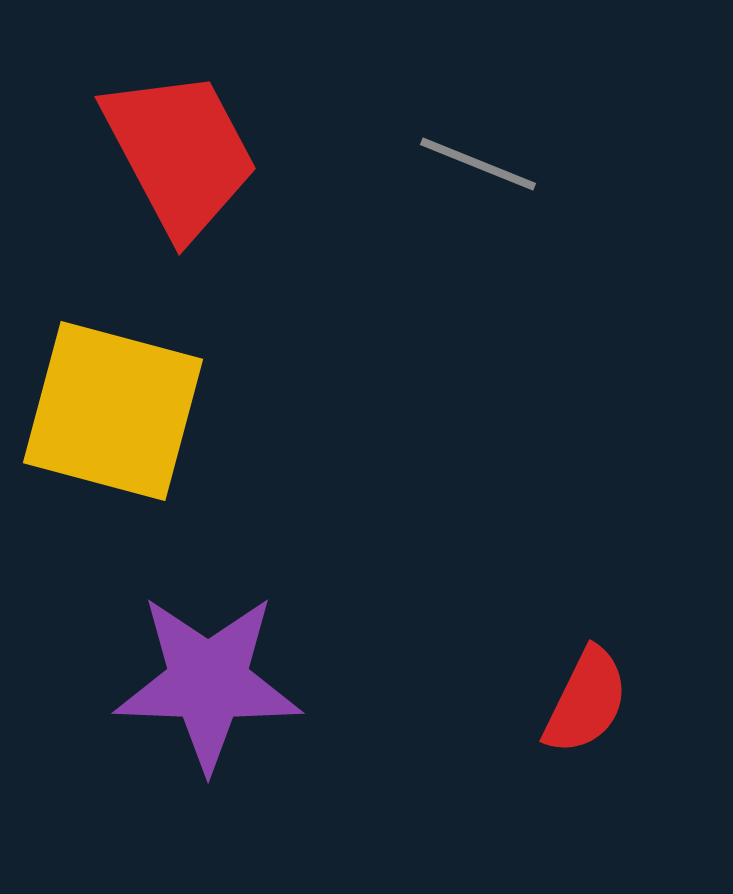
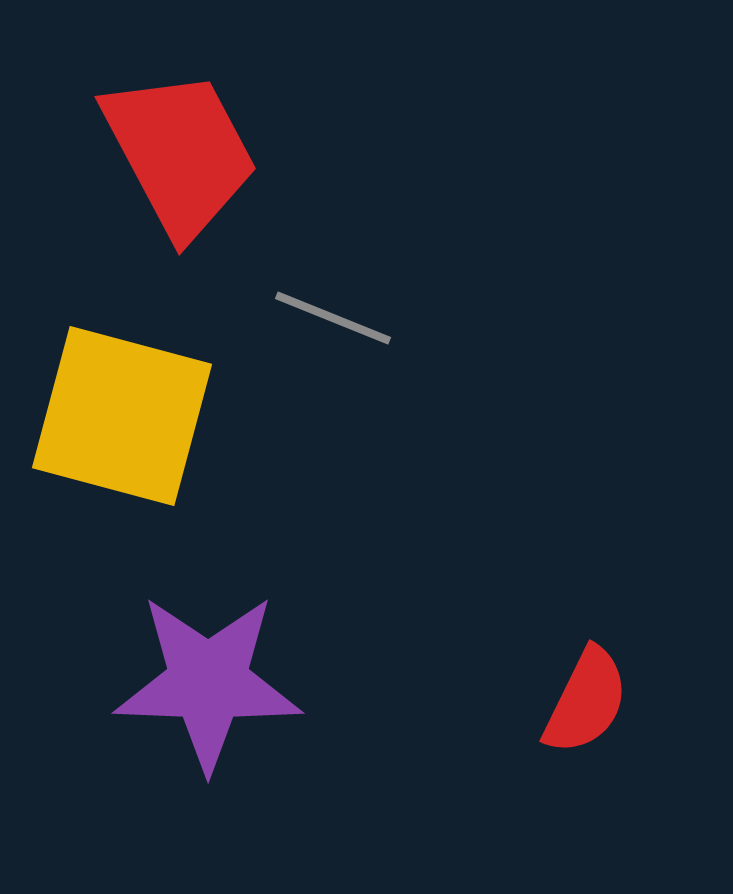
gray line: moved 145 px left, 154 px down
yellow square: moved 9 px right, 5 px down
